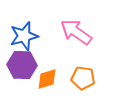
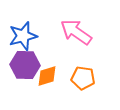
blue star: moved 1 px left
purple hexagon: moved 3 px right
orange diamond: moved 3 px up
